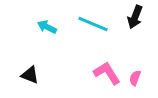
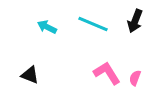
black arrow: moved 4 px down
